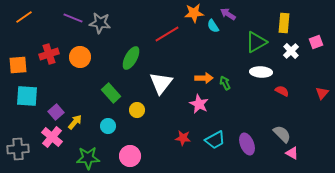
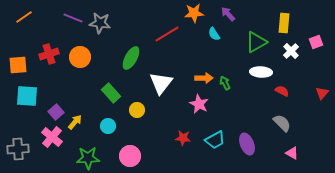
purple arrow: rotated 14 degrees clockwise
cyan semicircle: moved 1 px right, 8 px down
gray semicircle: moved 11 px up
